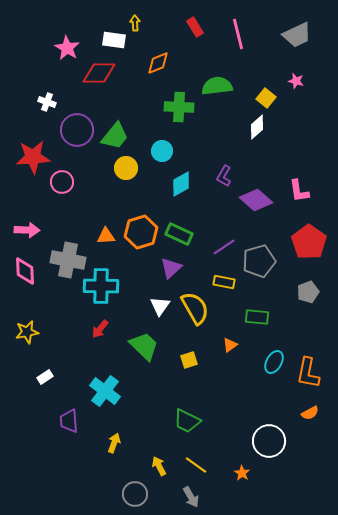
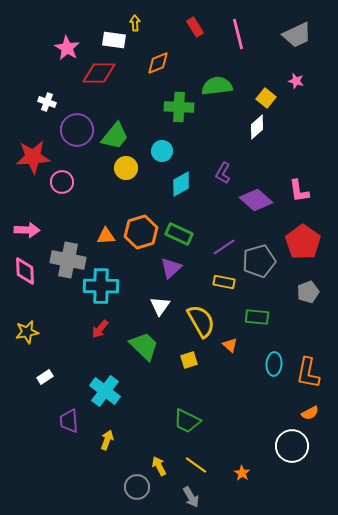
purple L-shape at (224, 176): moved 1 px left, 3 px up
red pentagon at (309, 242): moved 6 px left
yellow semicircle at (195, 308): moved 6 px right, 13 px down
orange triangle at (230, 345): rotated 42 degrees counterclockwise
cyan ellipse at (274, 362): moved 2 px down; rotated 25 degrees counterclockwise
white circle at (269, 441): moved 23 px right, 5 px down
yellow arrow at (114, 443): moved 7 px left, 3 px up
gray circle at (135, 494): moved 2 px right, 7 px up
